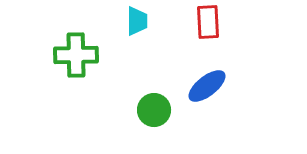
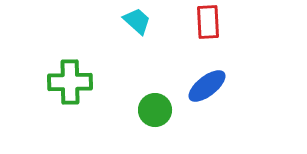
cyan trapezoid: rotated 48 degrees counterclockwise
green cross: moved 6 px left, 27 px down
green circle: moved 1 px right
